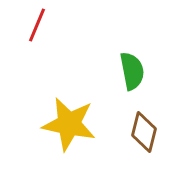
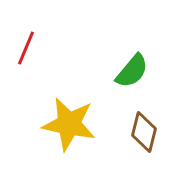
red line: moved 11 px left, 23 px down
green semicircle: rotated 51 degrees clockwise
